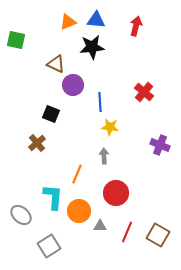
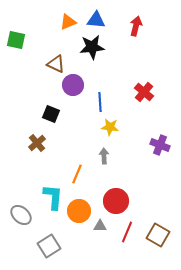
red circle: moved 8 px down
